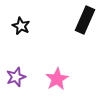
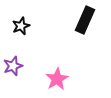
black star: rotated 24 degrees clockwise
purple star: moved 3 px left, 11 px up
